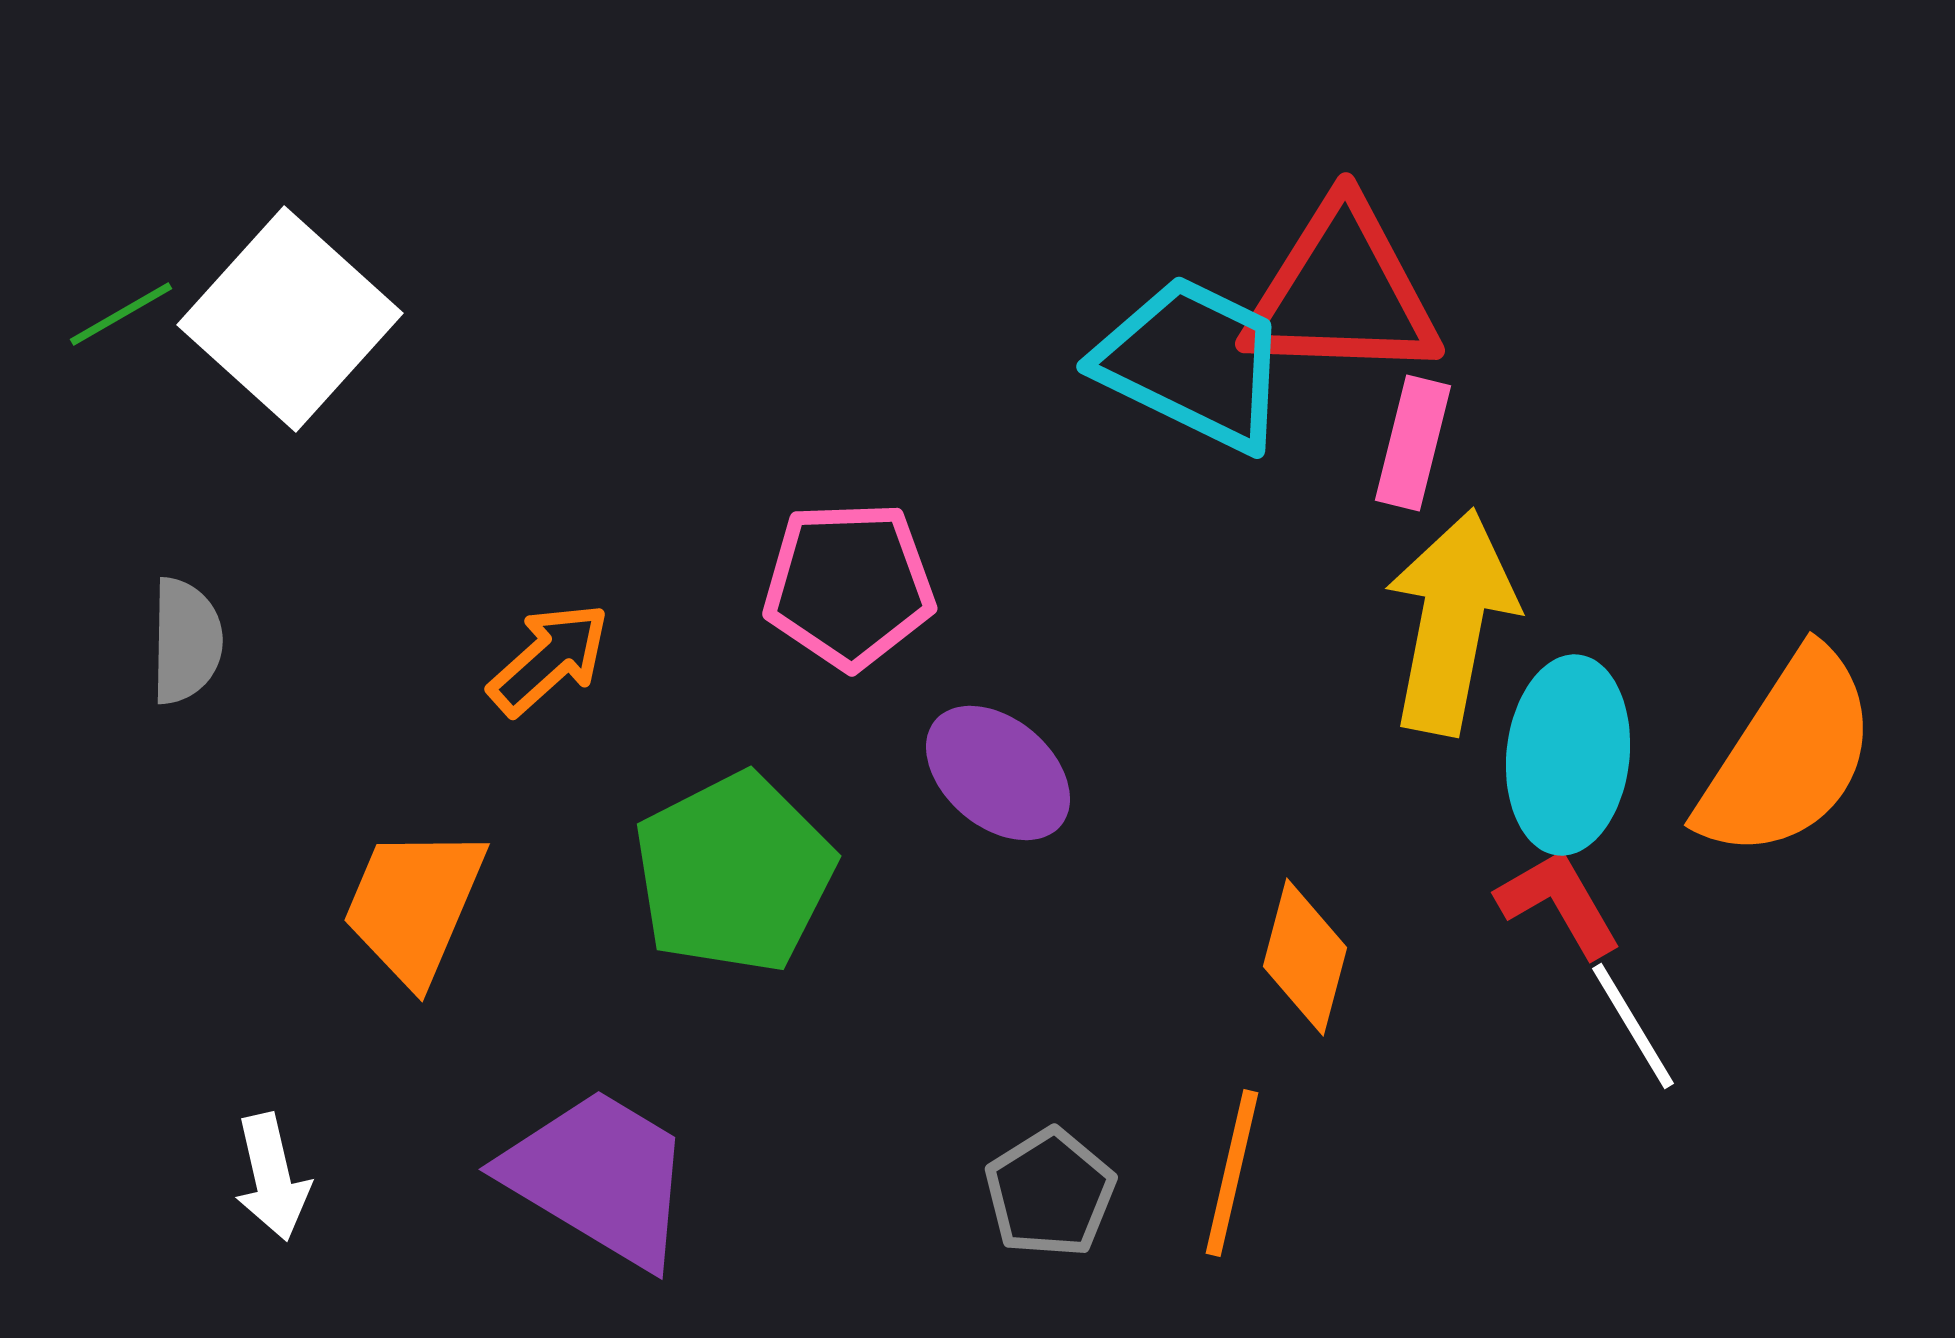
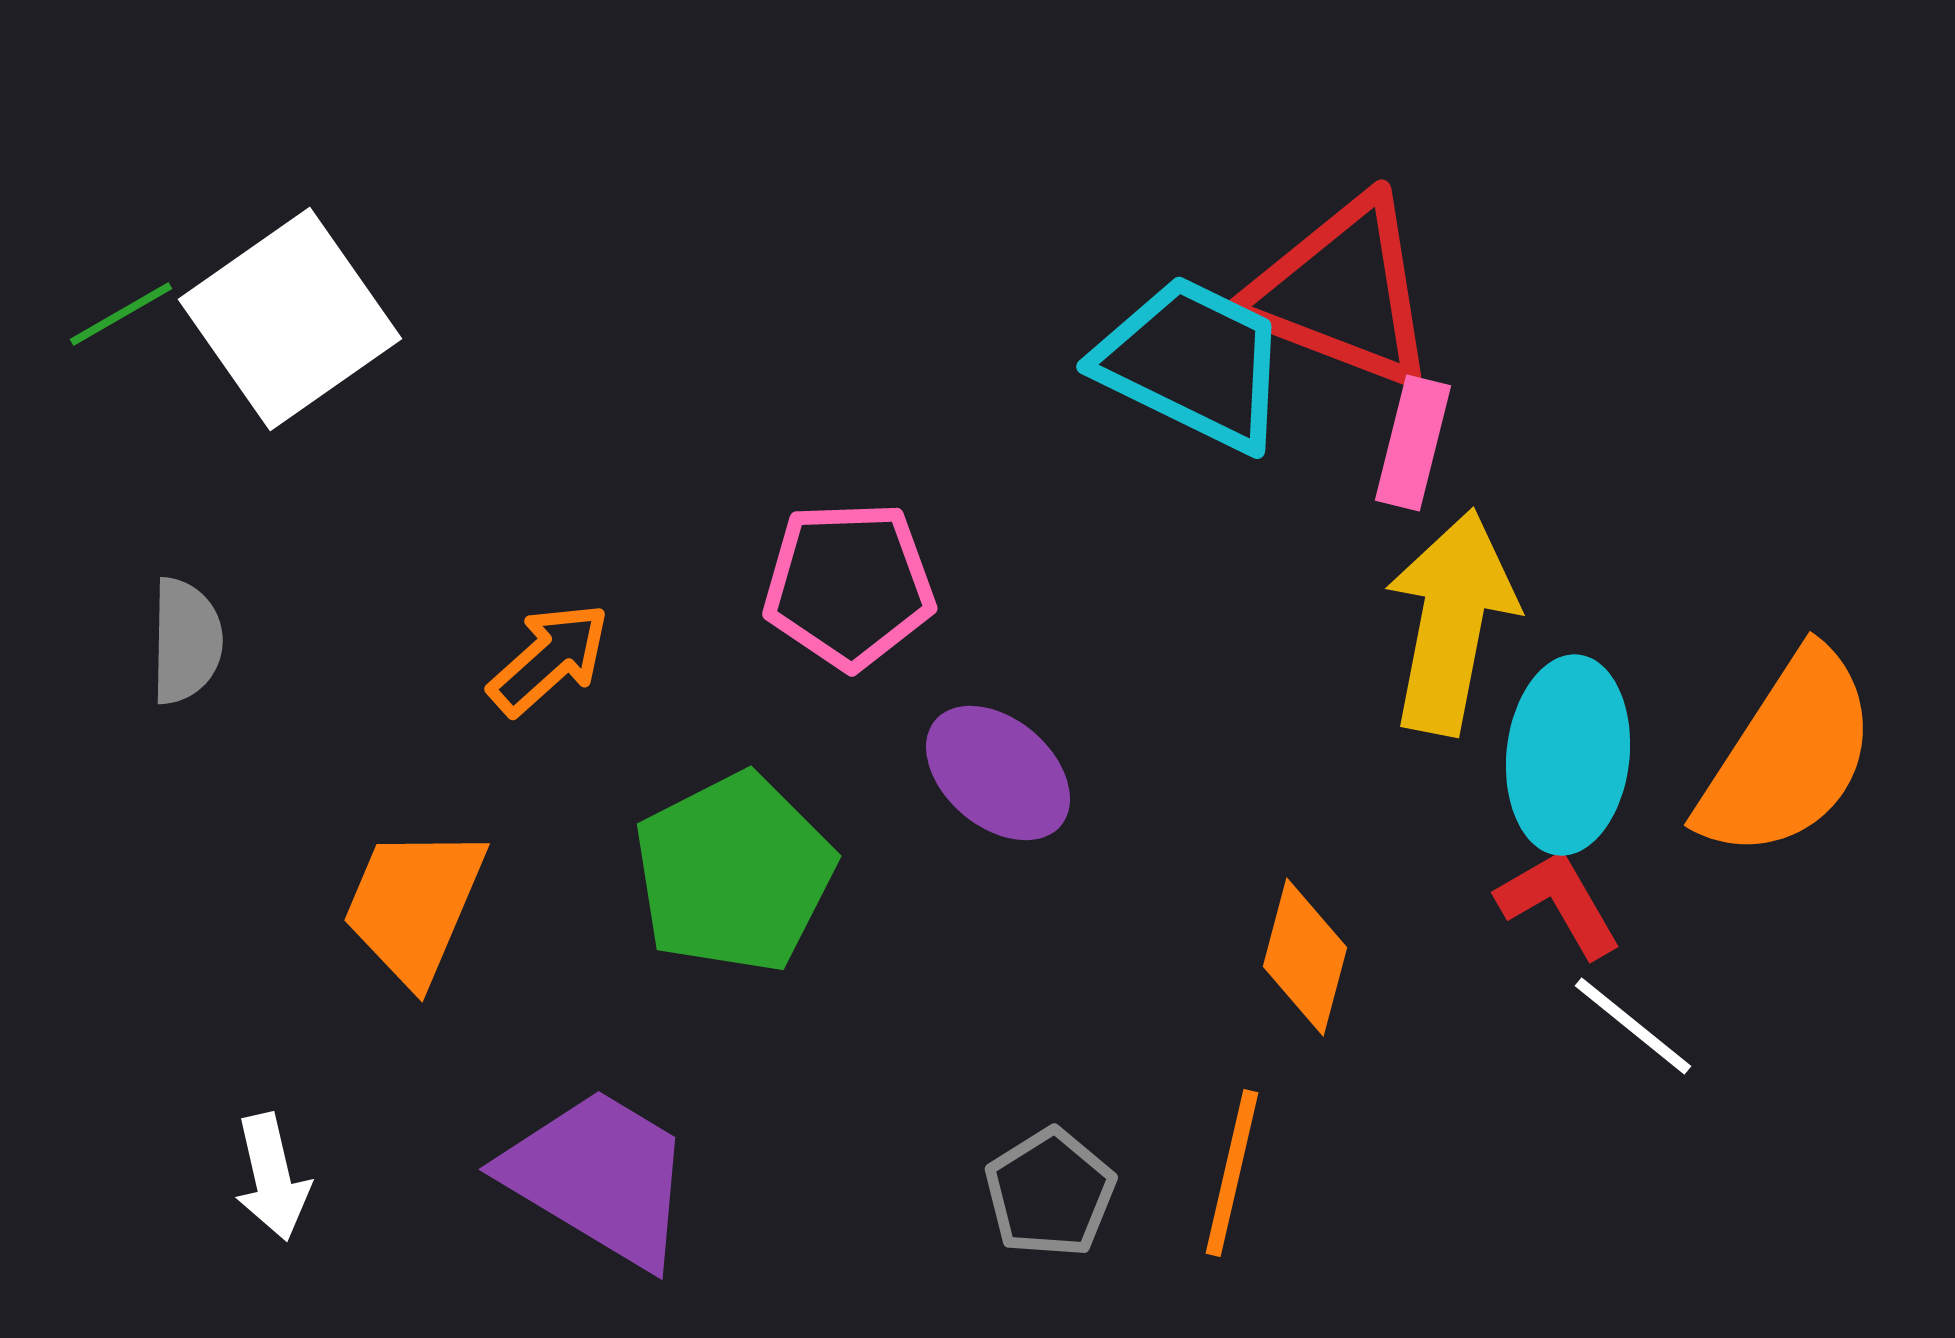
red triangle: rotated 19 degrees clockwise
white square: rotated 13 degrees clockwise
white line: rotated 20 degrees counterclockwise
